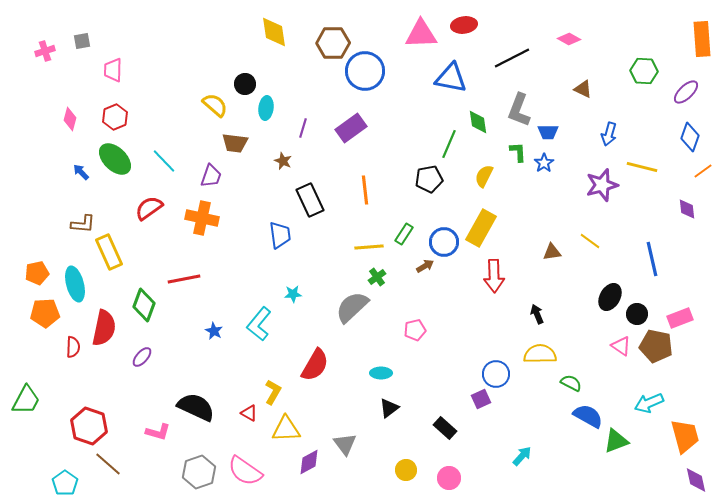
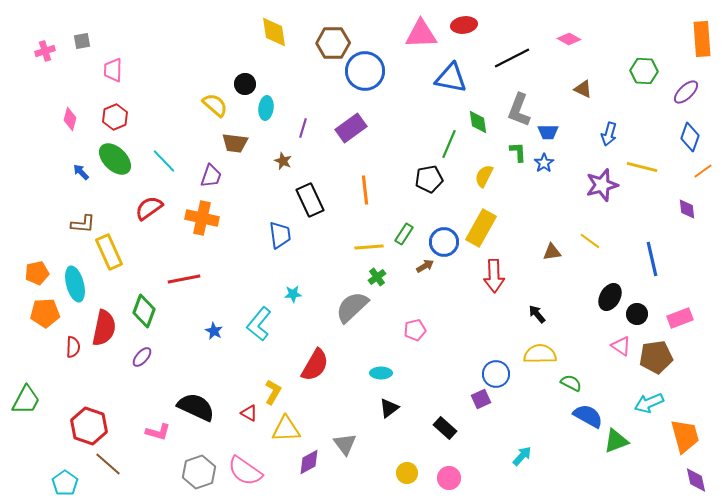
green diamond at (144, 305): moved 6 px down
black arrow at (537, 314): rotated 18 degrees counterclockwise
brown pentagon at (656, 346): moved 11 px down; rotated 20 degrees counterclockwise
yellow circle at (406, 470): moved 1 px right, 3 px down
